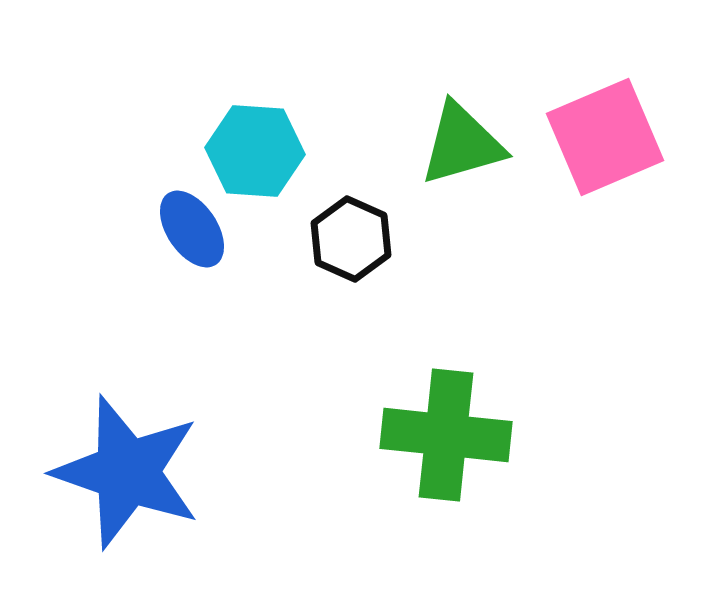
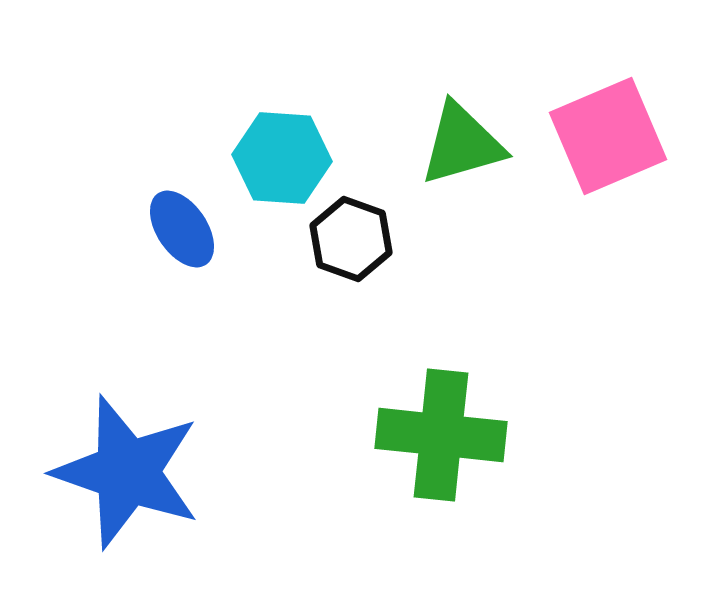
pink square: moved 3 px right, 1 px up
cyan hexagon: moved 27 px right, 7 px down
blue ellipse: moved 10 px left
black hexagon: rotated 4 degrees counterclockwise
green cross: moved 5 px left
